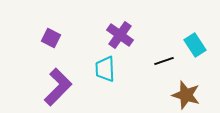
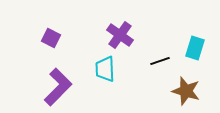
cyan rectangle: moved 3 px down; rotated 50 degrees clockwise
black line: moved 4 px left
brown star: moved 4 px up
